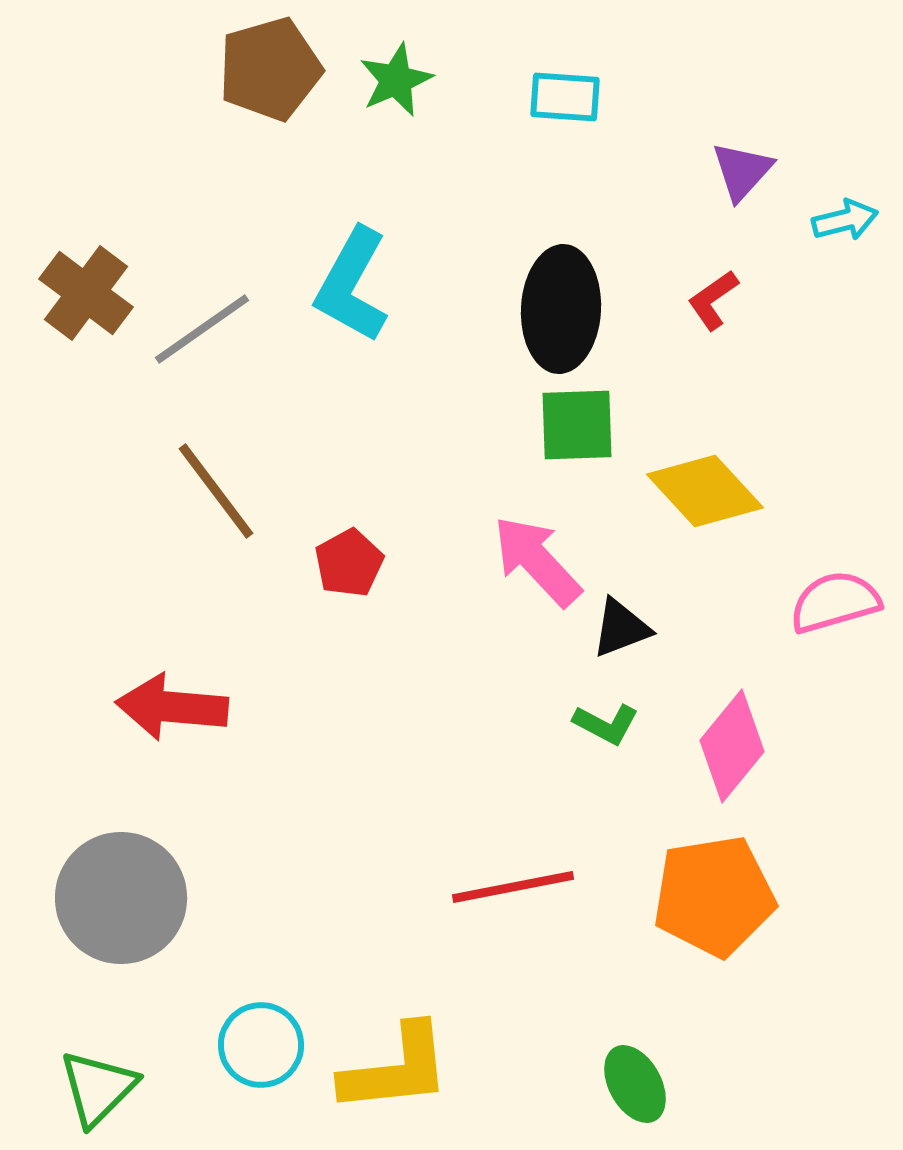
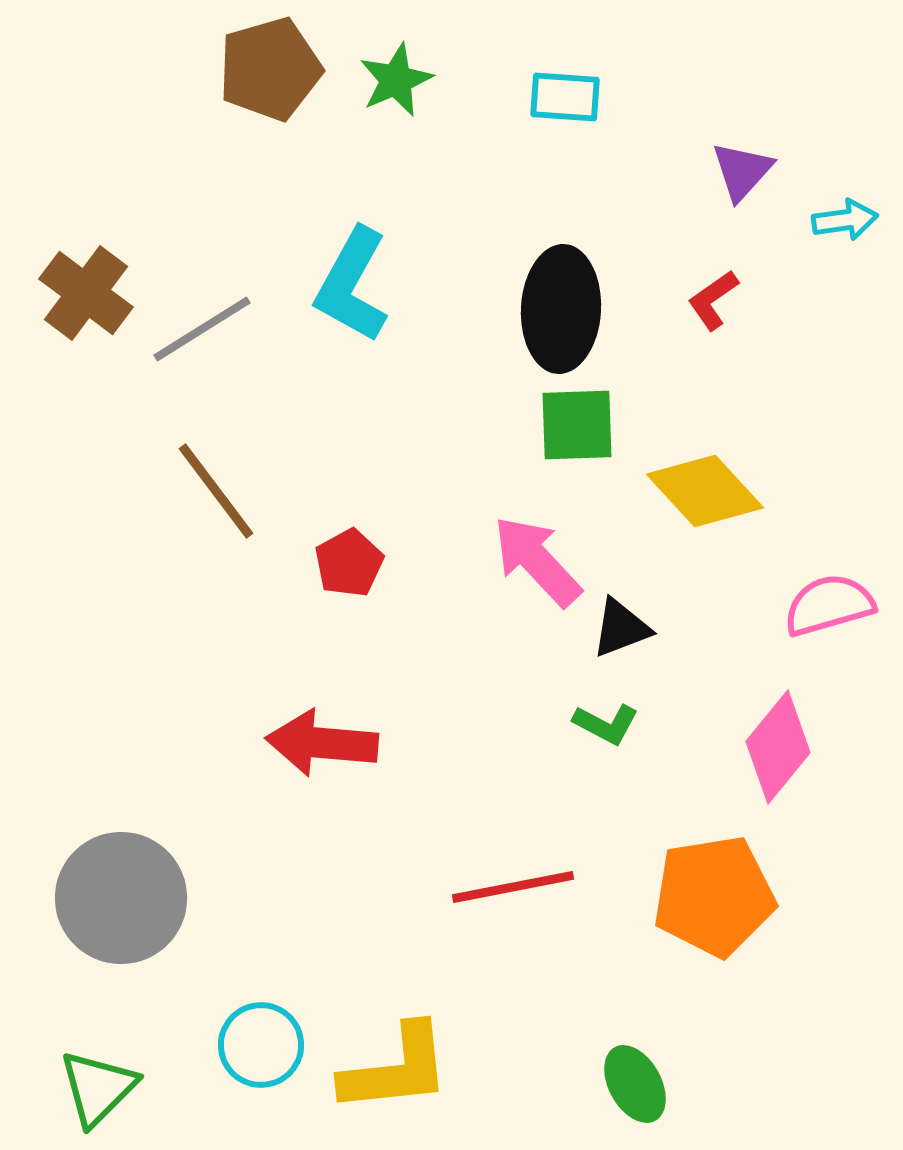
cyan arrow: rotated 6 degrees clockwise
gray line: rotated 3 degrees clockwise
pink semicircle: moved 6 px left, 3 px down
red arrow: moved 150 px right, 36 px down
pink diamond: moved 46 px right, 1 px down
